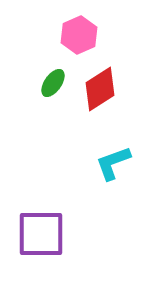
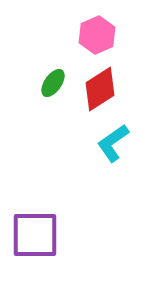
pink hexagon: moved 18 px right
cyan L-shape: moved 20 px up; rotated 15 degrees counterclockwise
purple square: moved 6 px left, 1 px down
